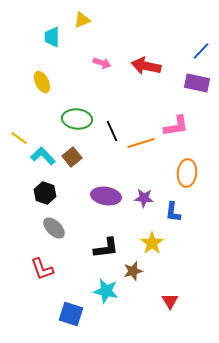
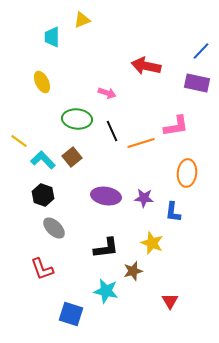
pink arrow: moved 5 px right, 30 px down
yellow line: moved 3 px down
cyan L-shape: moved 4 px down
black hexagon: moved 2 px left, 2 px down
yellow star: rotated 15 degrees counterclockwise
